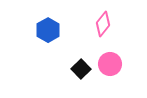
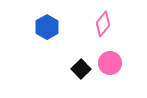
blue hexagon: moved 1 px left, 3 px up
pink circle: moved 1 px up
